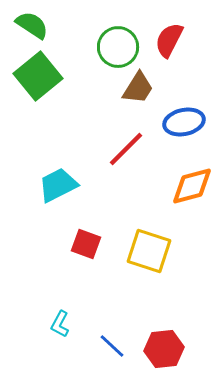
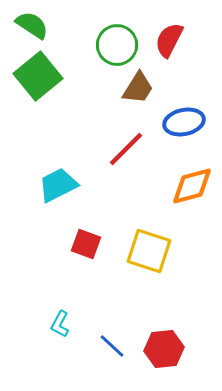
green circle: moved 1 px left, 2 px up
